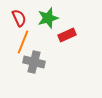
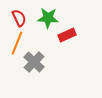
green star: rotated 20 degrees clockwise
orange line: moved 6 px left, 1 px down
gray cross: rotated 30 degrees clockwise
